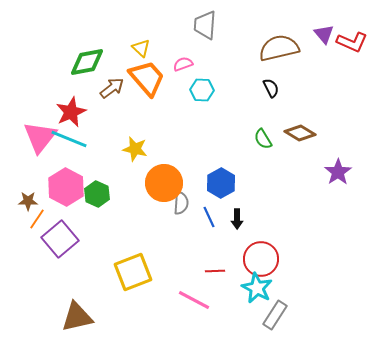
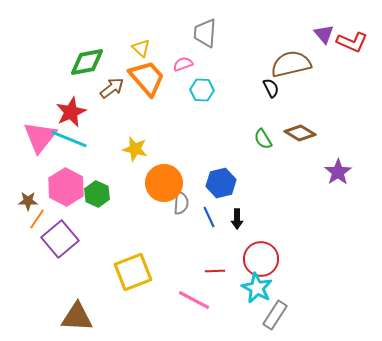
gray trapezoid: moved 8 px down
brown semicircle: moved 12 px right, 16 px down
blue hexagon: rotated 16 degrees clockwise
brown triangle: rotated 16 degrees clockwise
